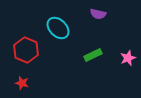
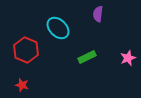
purple semicircle: rotated 84 degrees clockwise
green rectangle: moved 6 px left, 2 px down
red star: moved 2 px down
